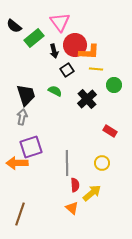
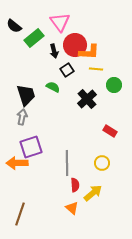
green semicircle: moved 2 px left, 4 px up
yellow arrow: moved 1 px right
